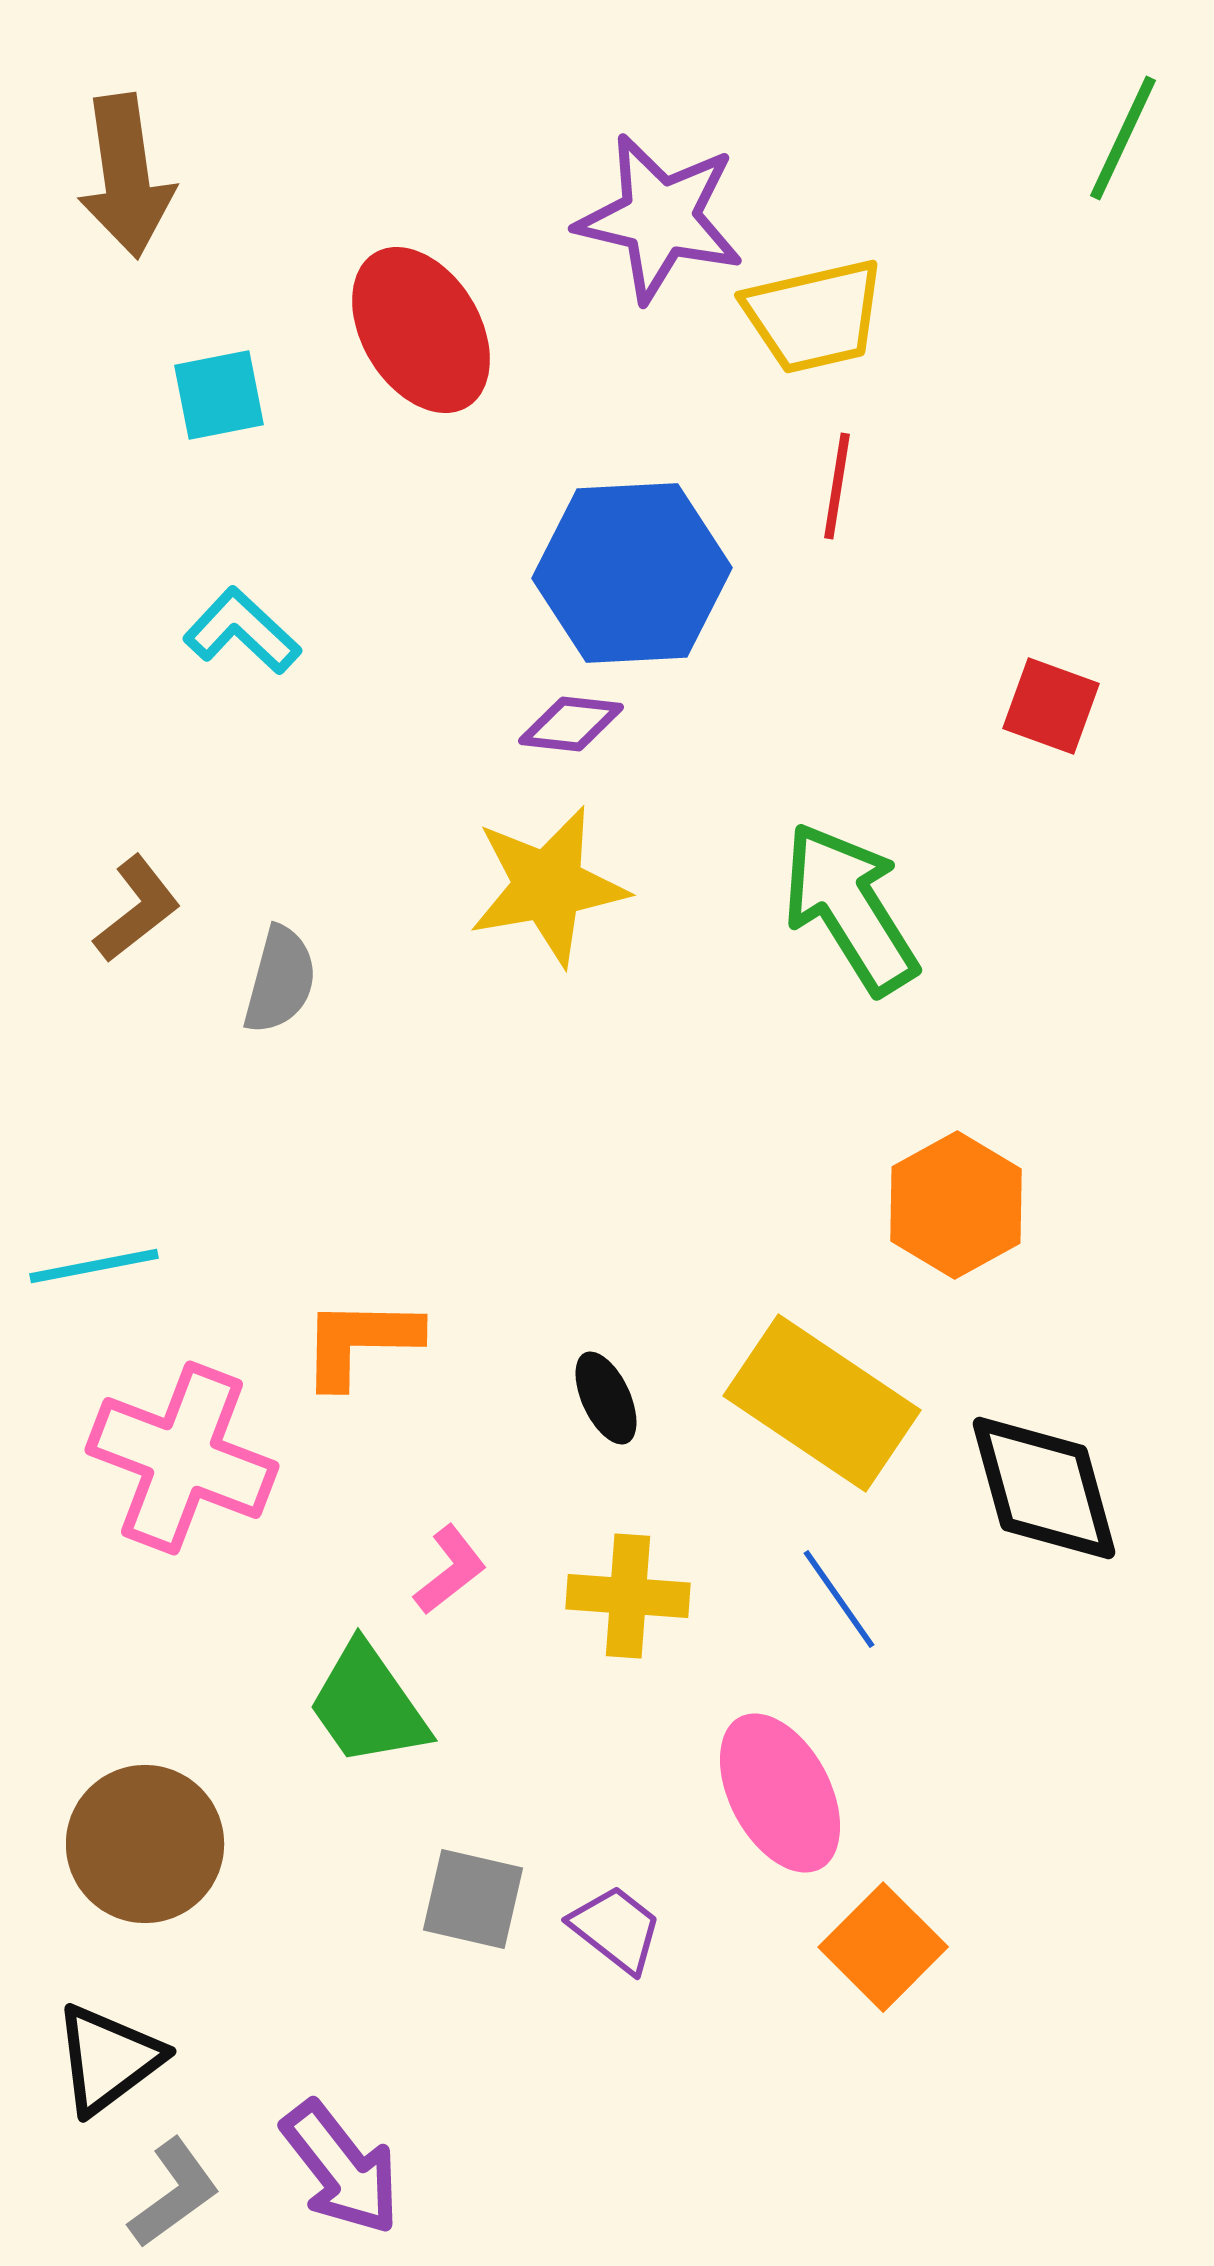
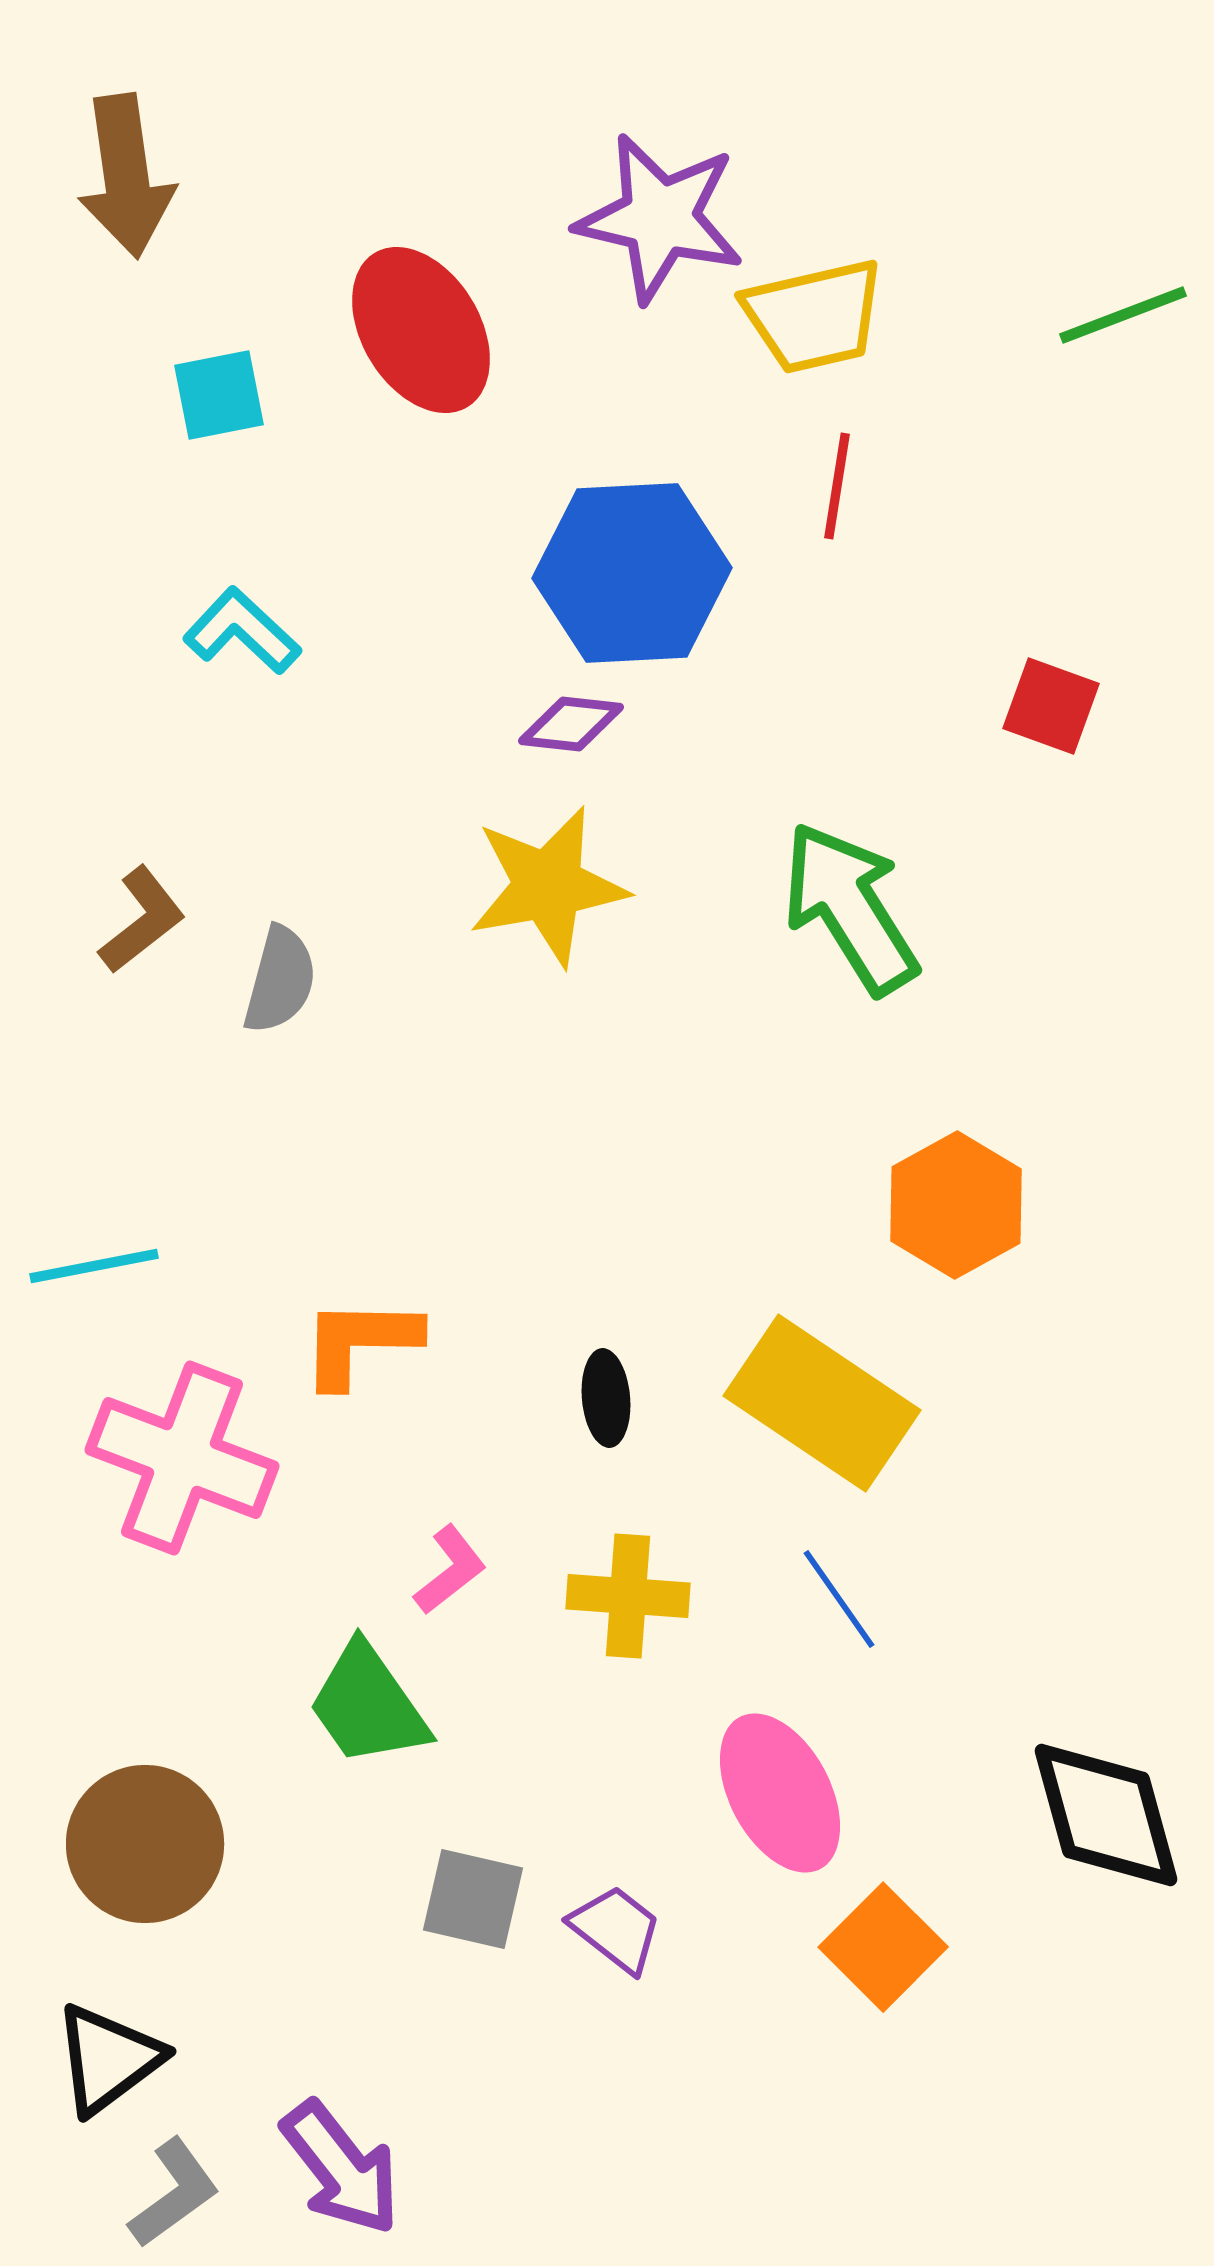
green line: moved 177 px down; rotated 44 degrees clockwise
brown L-shape: moved 5 px right, 11 px down
black ellipse: rotated 20 degrees clockwise
black diamond: moved 62 px right, 327 px down
